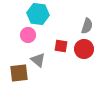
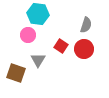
gray semicircle: moved 1 px left, 1 px up
red square: rotated 24 degrees clockwise
gray triangle: rotated 21 degrees clockwise
brown square: moved 3 px left; rotated 24 degrees clockwise
